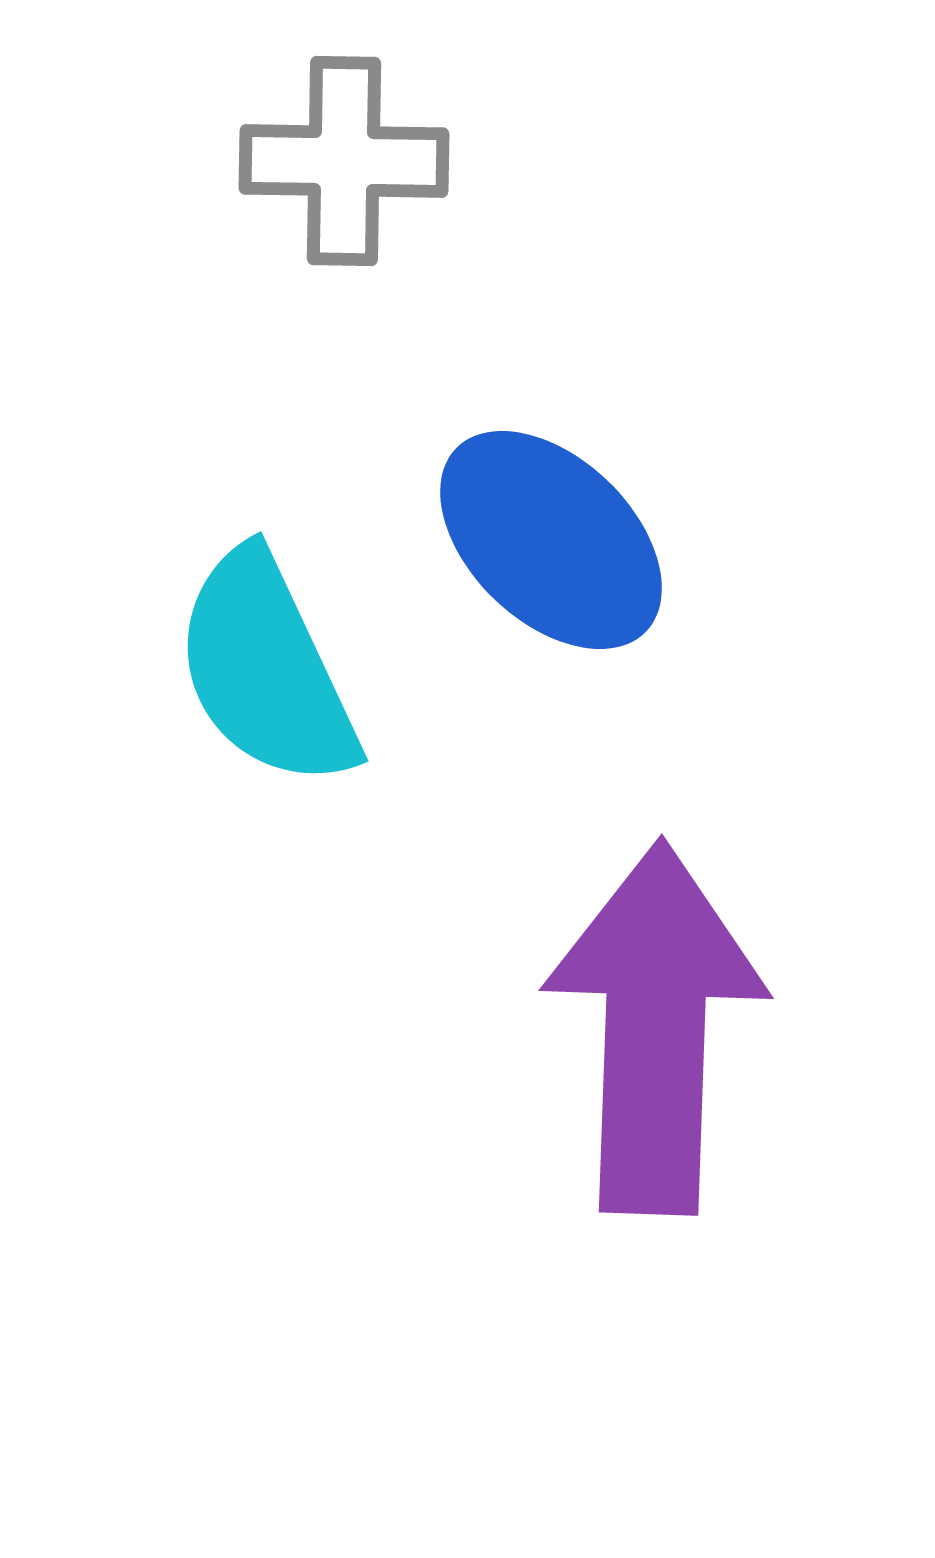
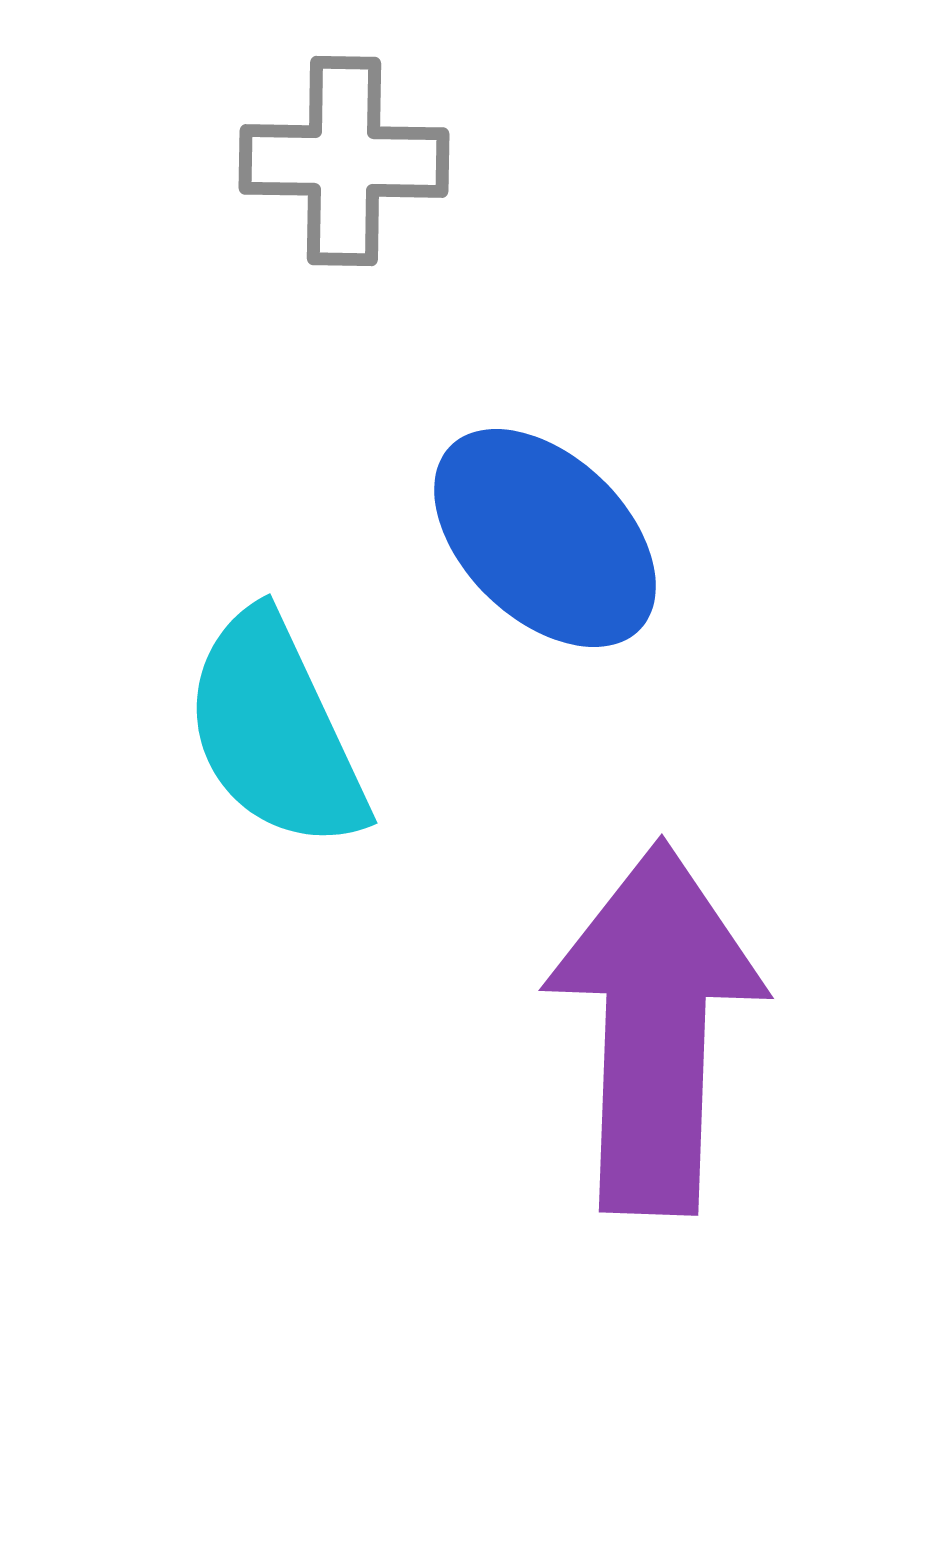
blue ellipse: moved 6 px left, 2 px up
cyan semicircle: moved 9 px right, 62 px down
